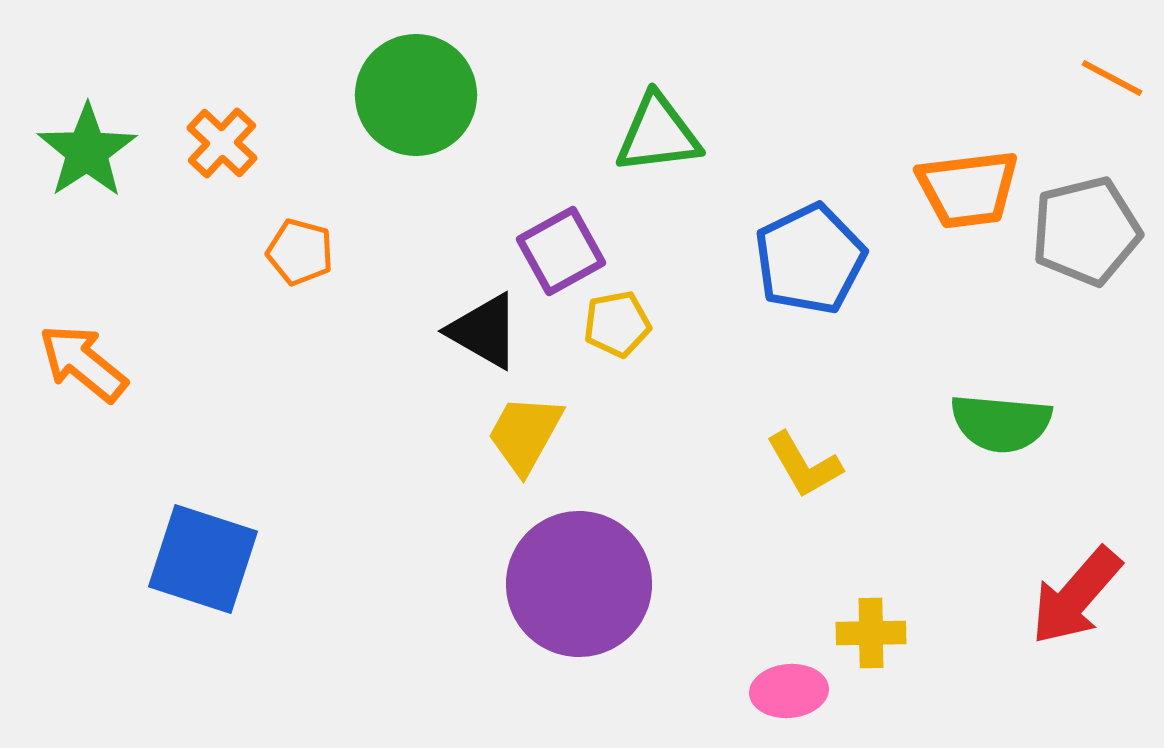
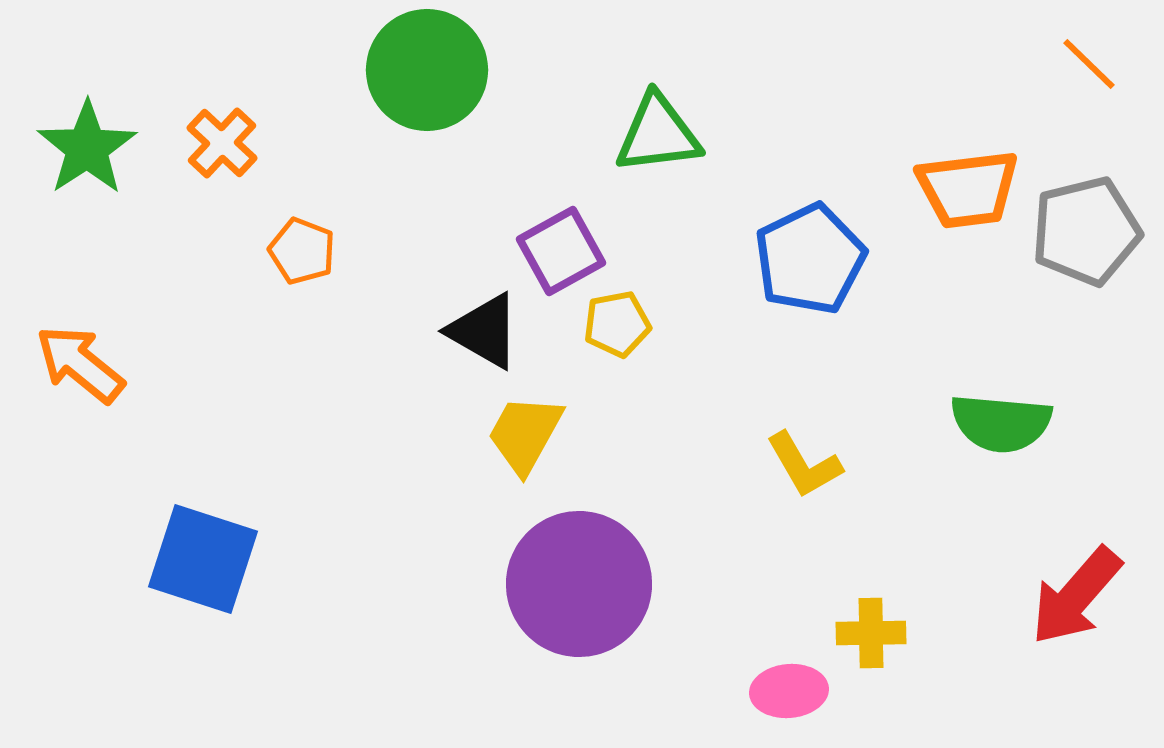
orange line: moved 23 px left, 14 px up; rotated 16 degrees clockwise
green circle: moved 11 px right, 25 px up
green star: moved 3 px up
orange pentagon: moved 2 px right, 1 px up; rotated 6 degrees clockwise
orange arrow: moved 3 px left, 1 px down
